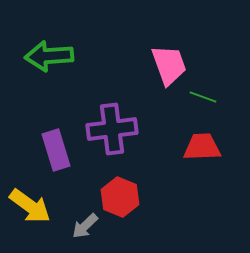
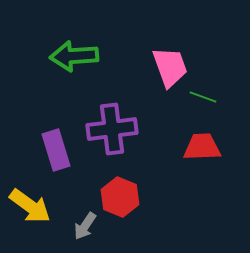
green arrow: moved 25 px right
pink trapezoid: moved 1 px right, 2 px down
gray arrow: rotated 12 degrees counterclockwise
